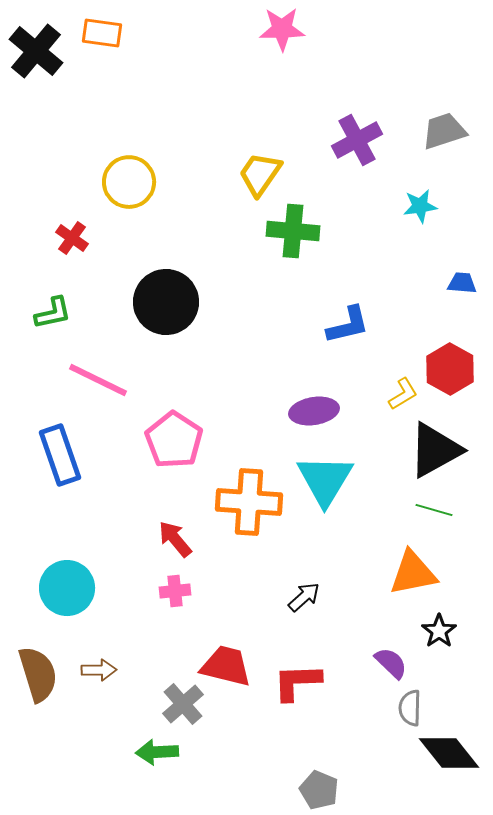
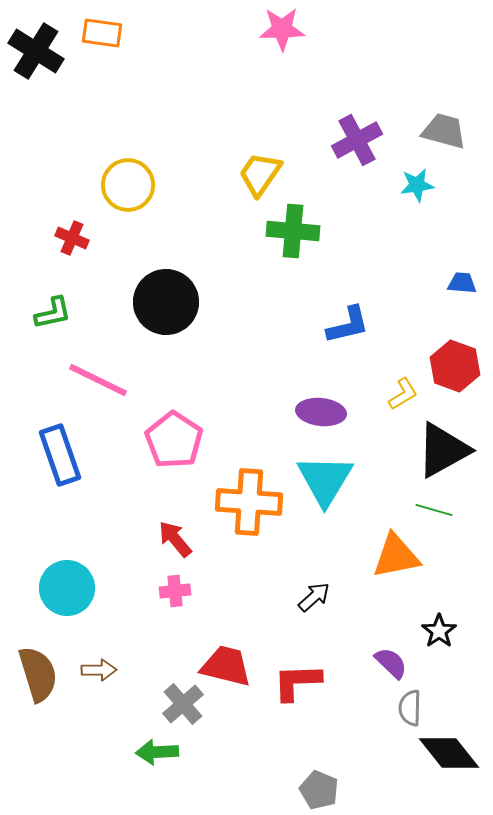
black cross: rotated 8 degrees counterclockwise
gray trapezoid: rotated 33 degrees clockwise
yellow circle: moved 1 px left, 3 px down
cyan star: moved 3 px left, 21 px up
red cross: rotated 12 degrees counterclockwise
red hexagon: moved 5 px right, 3 px up; rotated 9 degrees counterclockwise
purple ellipse: moved 7 px right, 1 px down; rotated 15 degrees clockwise
black triangle: moved 8 px right
orange triangle: moved 17 px left, 17 px up
black arrow: moved 10 px right
